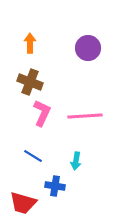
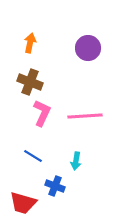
orange arrow: rotated 12 degrees clockwise
blue cross: rotated 12 degrees clockwise
